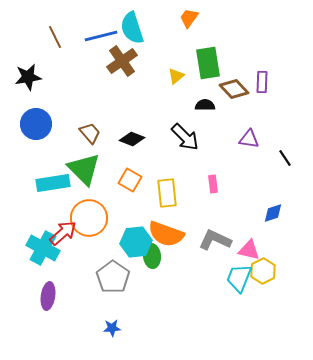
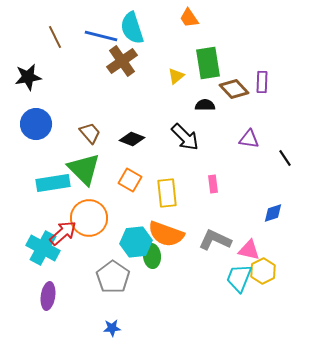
orange trapezoid: rotated 70 degrees counterclockwise
blue line: rotated 28 degrees clockwise
